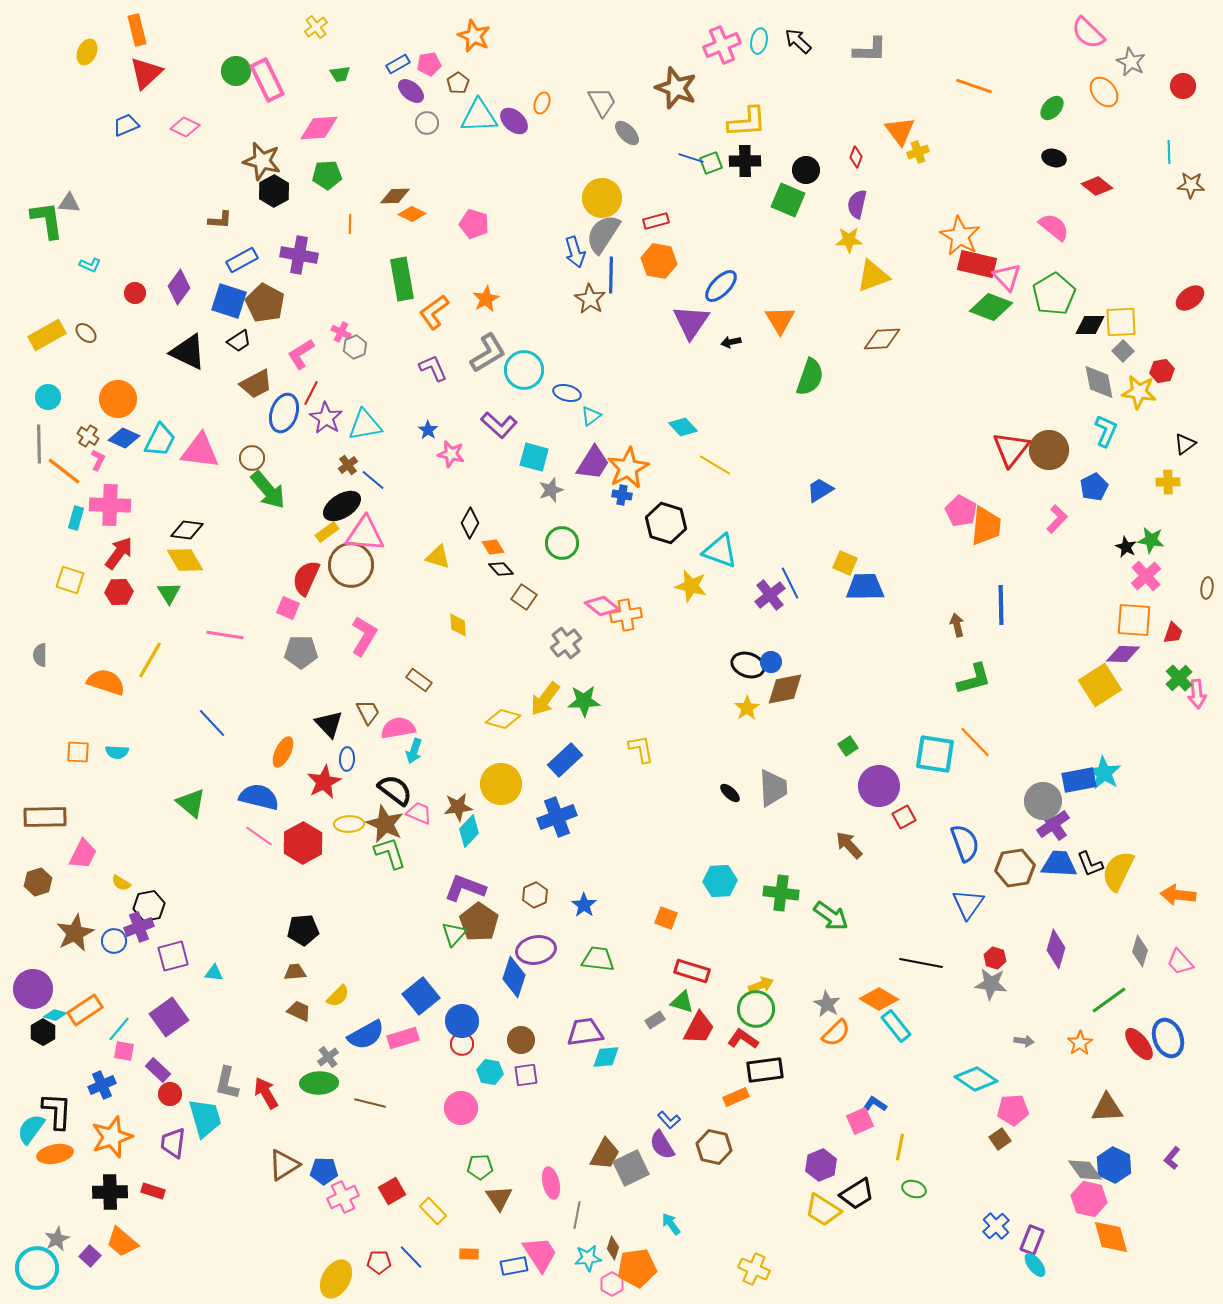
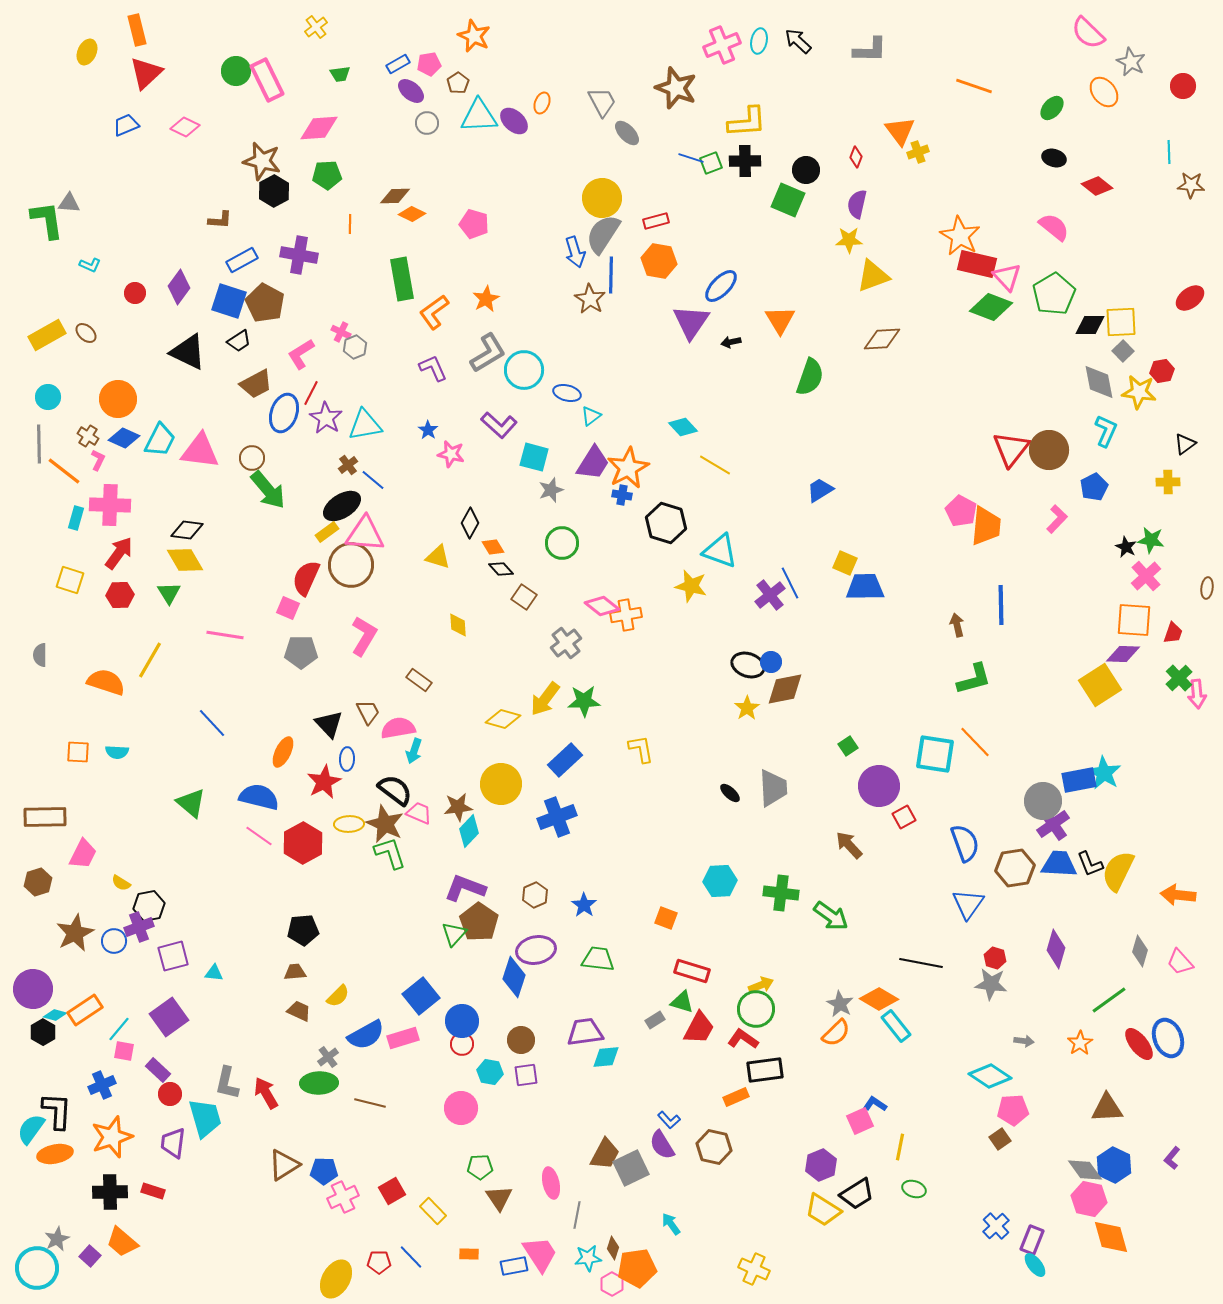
red hexagon at (119, 592): moved 1 px right, 3 px down
gray star at (827, 1004): moved 13 px right
cyan diamond at (976, 1079): moved 14 px right, 3 px up
